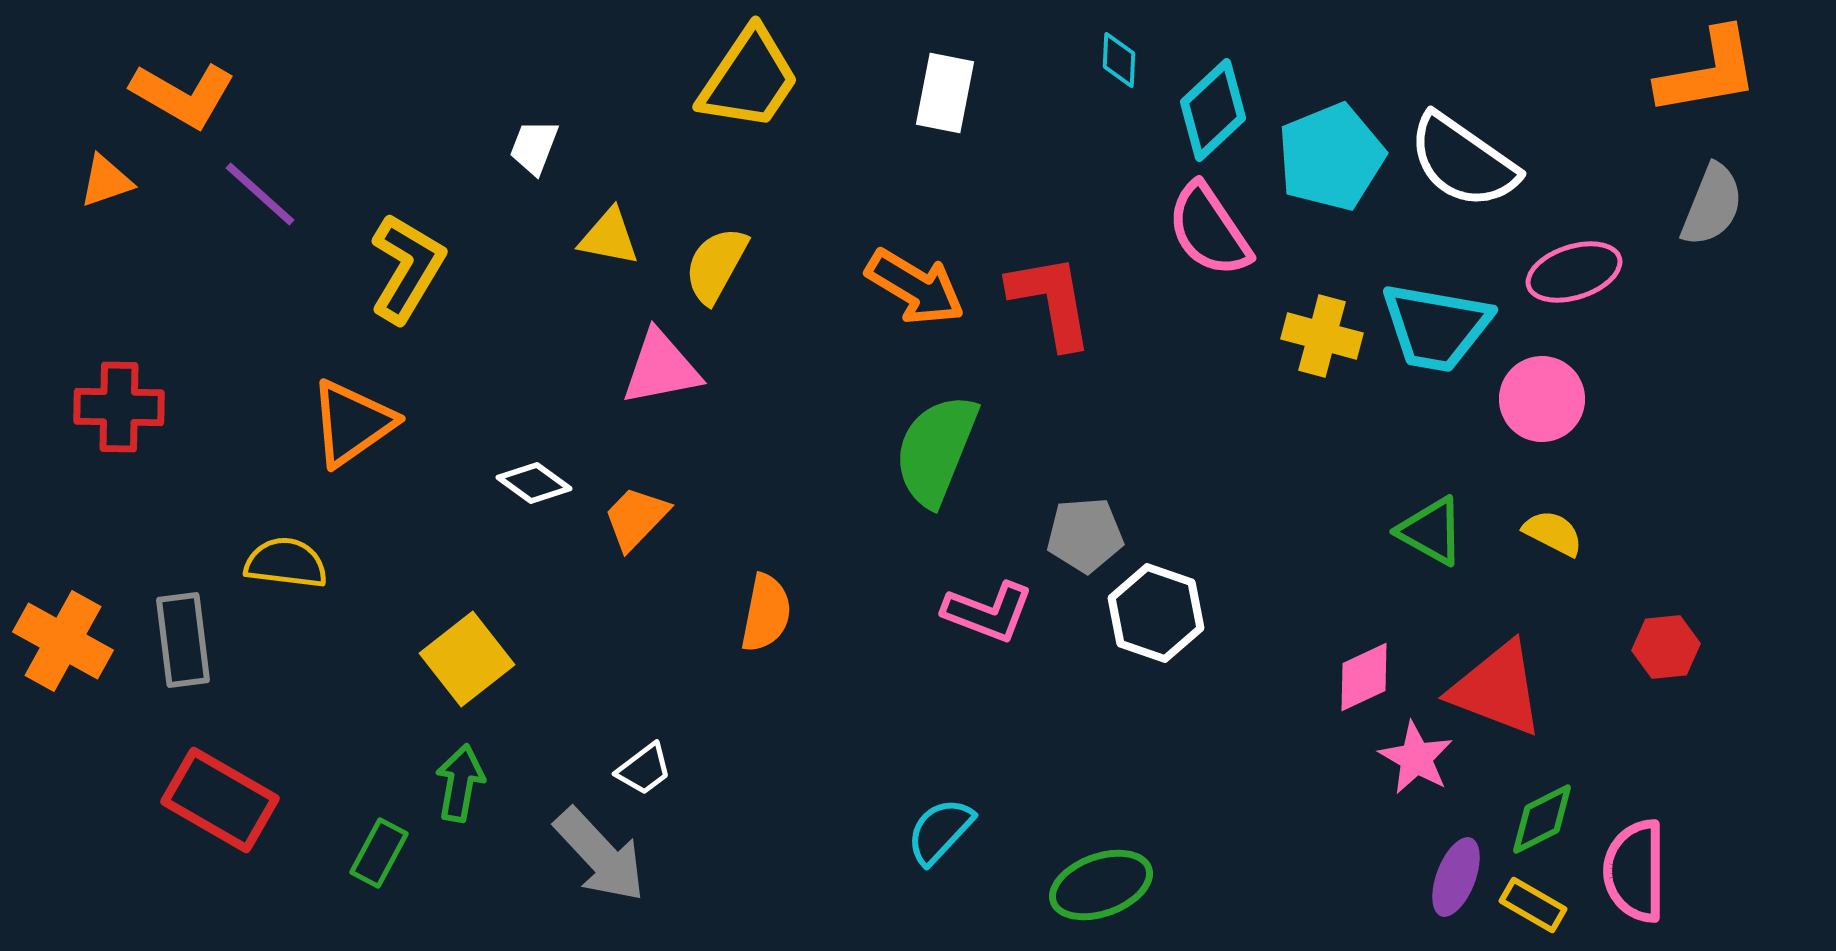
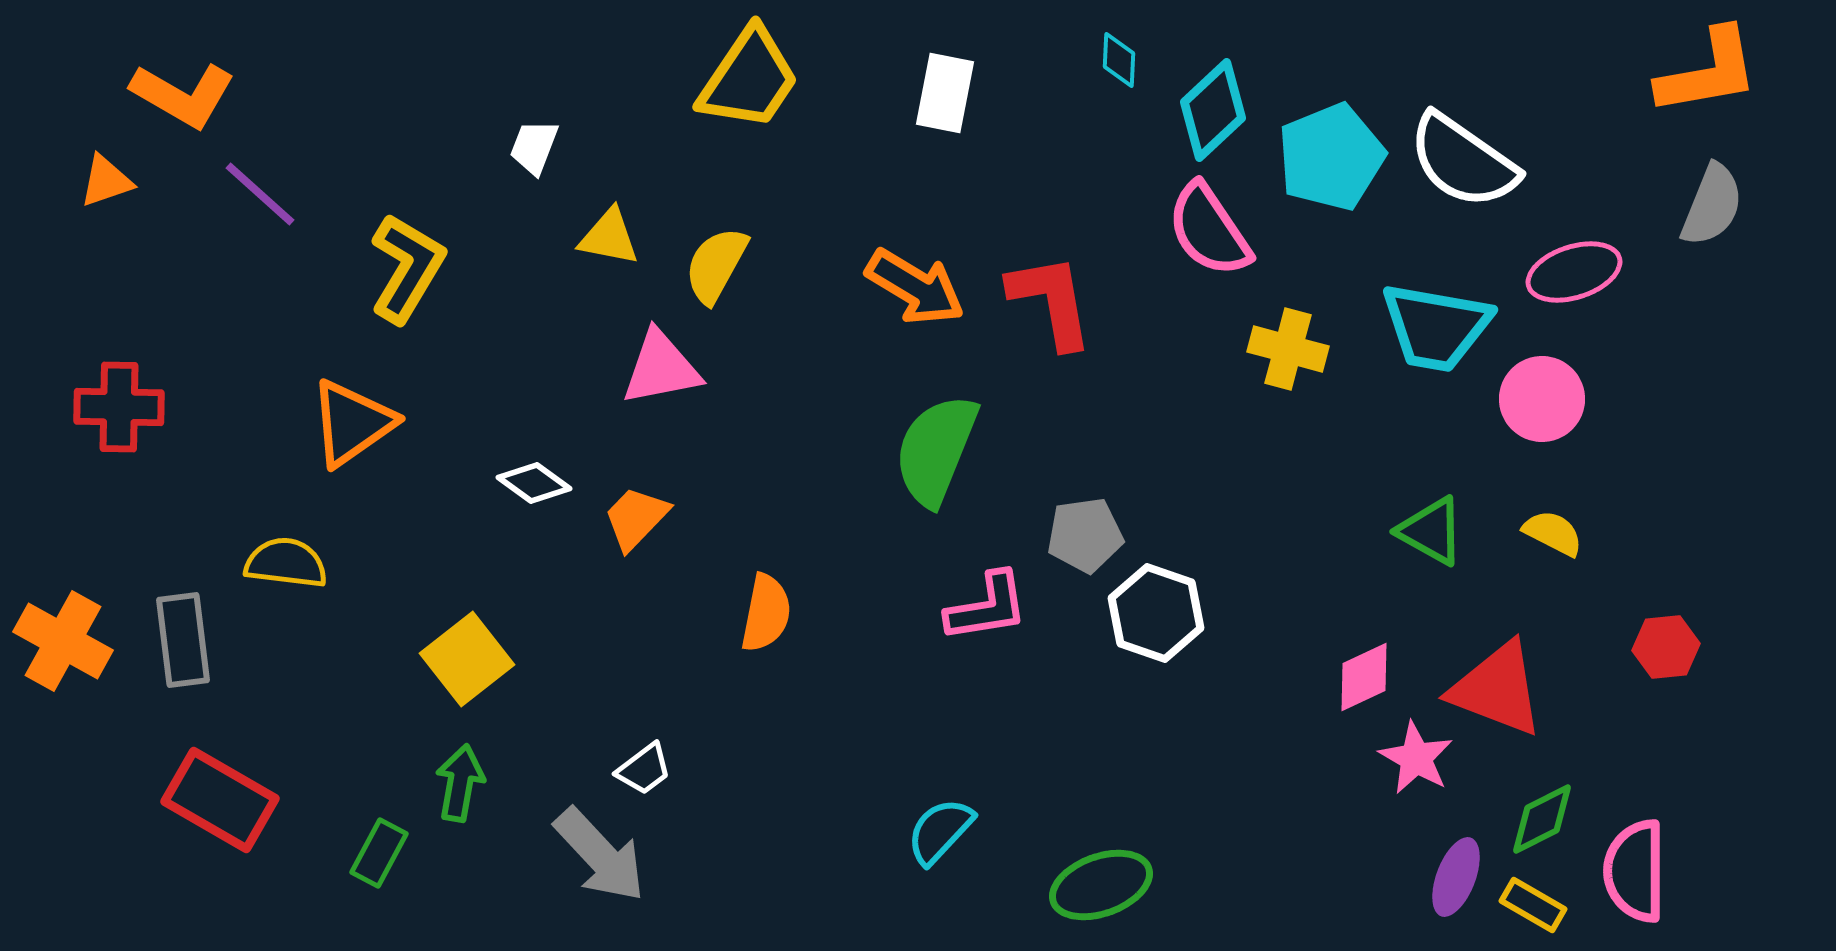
yellow cross at (1322, 336): moved 34 px left, 13 px down
gray pentagon at (1085, 535): rotated 4 degrees counterclockwise
pink L-shape at (988, 612): moved 1 px left, 5 px up; rotated 30 degrees counterclockwise
